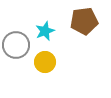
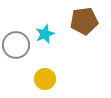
cyan star: moved 3 px down
yellow circle: moved 17 px down
